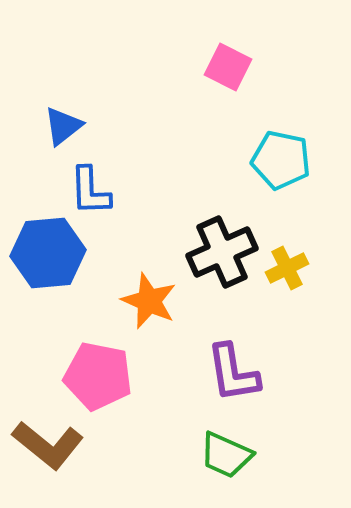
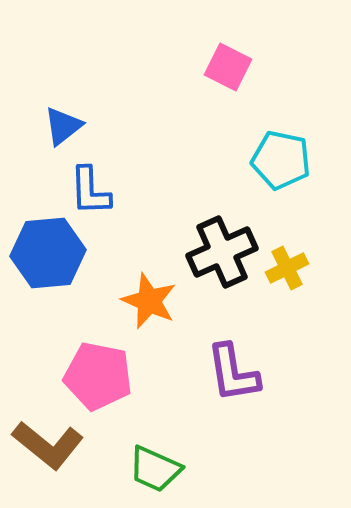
green trapezoid: moved 71 px left, 14 px down
